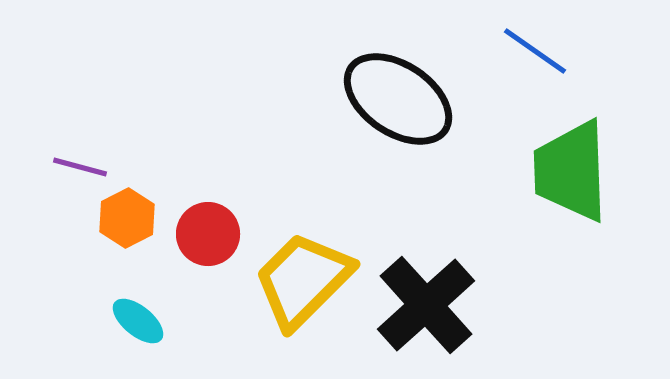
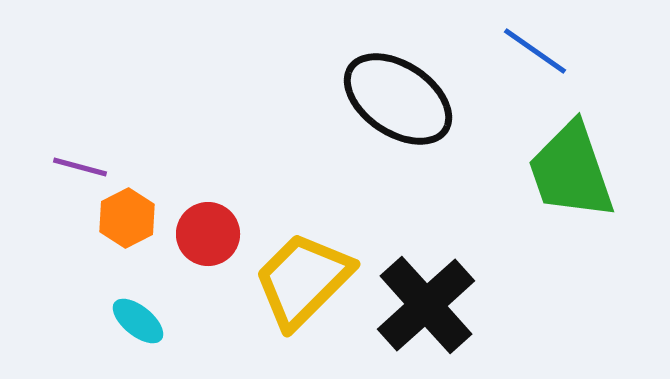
green trapezoid: rotated 17 degrees counterclockwise
